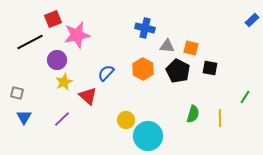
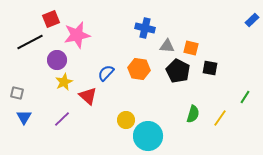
red square: moved 2 px left
orange hexagon: moved 4 px left; rotated 20 degrees counterclockwise
yellow line: rotated 36 degrees clockwise
